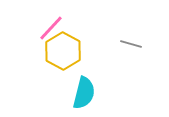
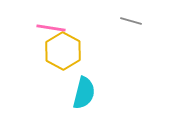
pink line: rotated 56 degrees clockwise
gray line: moved 23 px up
